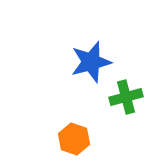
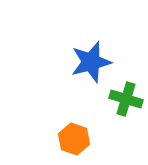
green cross: moved 2 px down; rotated 32 degrees clockwise
